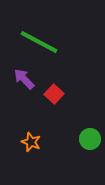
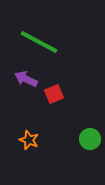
purple arrow: moved 2 px right; rotated 20 degrees counterclockwise
red square: rotated 24 degrees clockwise
orange star: moved 2 px left, 2 px up
